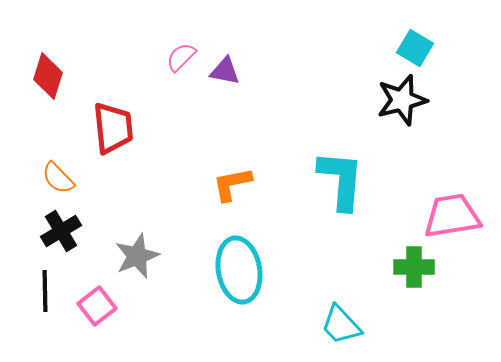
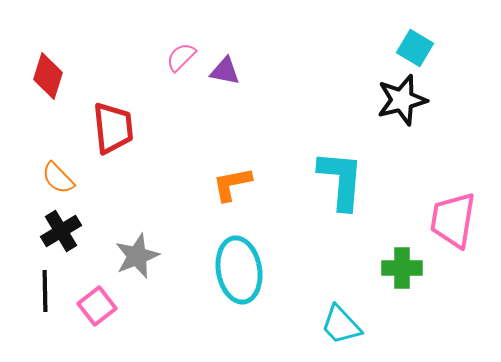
pink trapezoid: moved 1 px right, 4 px down; rotated 72 degrees counterclockwise
green cross: moved 12 px left, 1 px down
